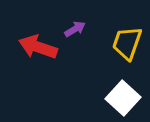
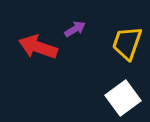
white square: rotated 12 degrees clockwise
